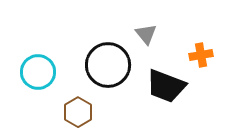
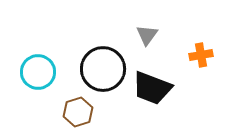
gray triangle: moved 1 px right, 1 px down; rotated 15 degrees clockwise
black circle: moved 5 px left, 4 px down
black trapezoid: moved 14 px left, 2 px down
brown hexagon: rotated 12 degrees clockwise
